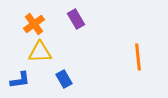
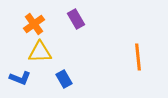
blue L-shape: moved 2 px up; rotated 30 degrees clockwise
